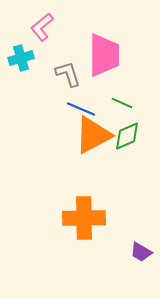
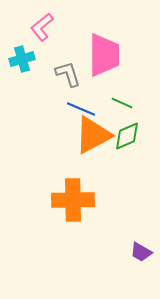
cyan cross: moved 1 px right, 1 px down
orange cross: moved 11 px left, 18 px up
